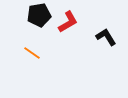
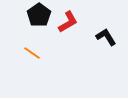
black pentagon: rotated 25 degrees counterclockwise
